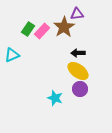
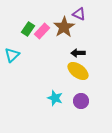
purple triangle: moved 2 px right; rotated 32 degrees clockwise
cyan triangle: rotated 21 degrees counterclockwise
purple circle: moved 1 px right, 12 px down
